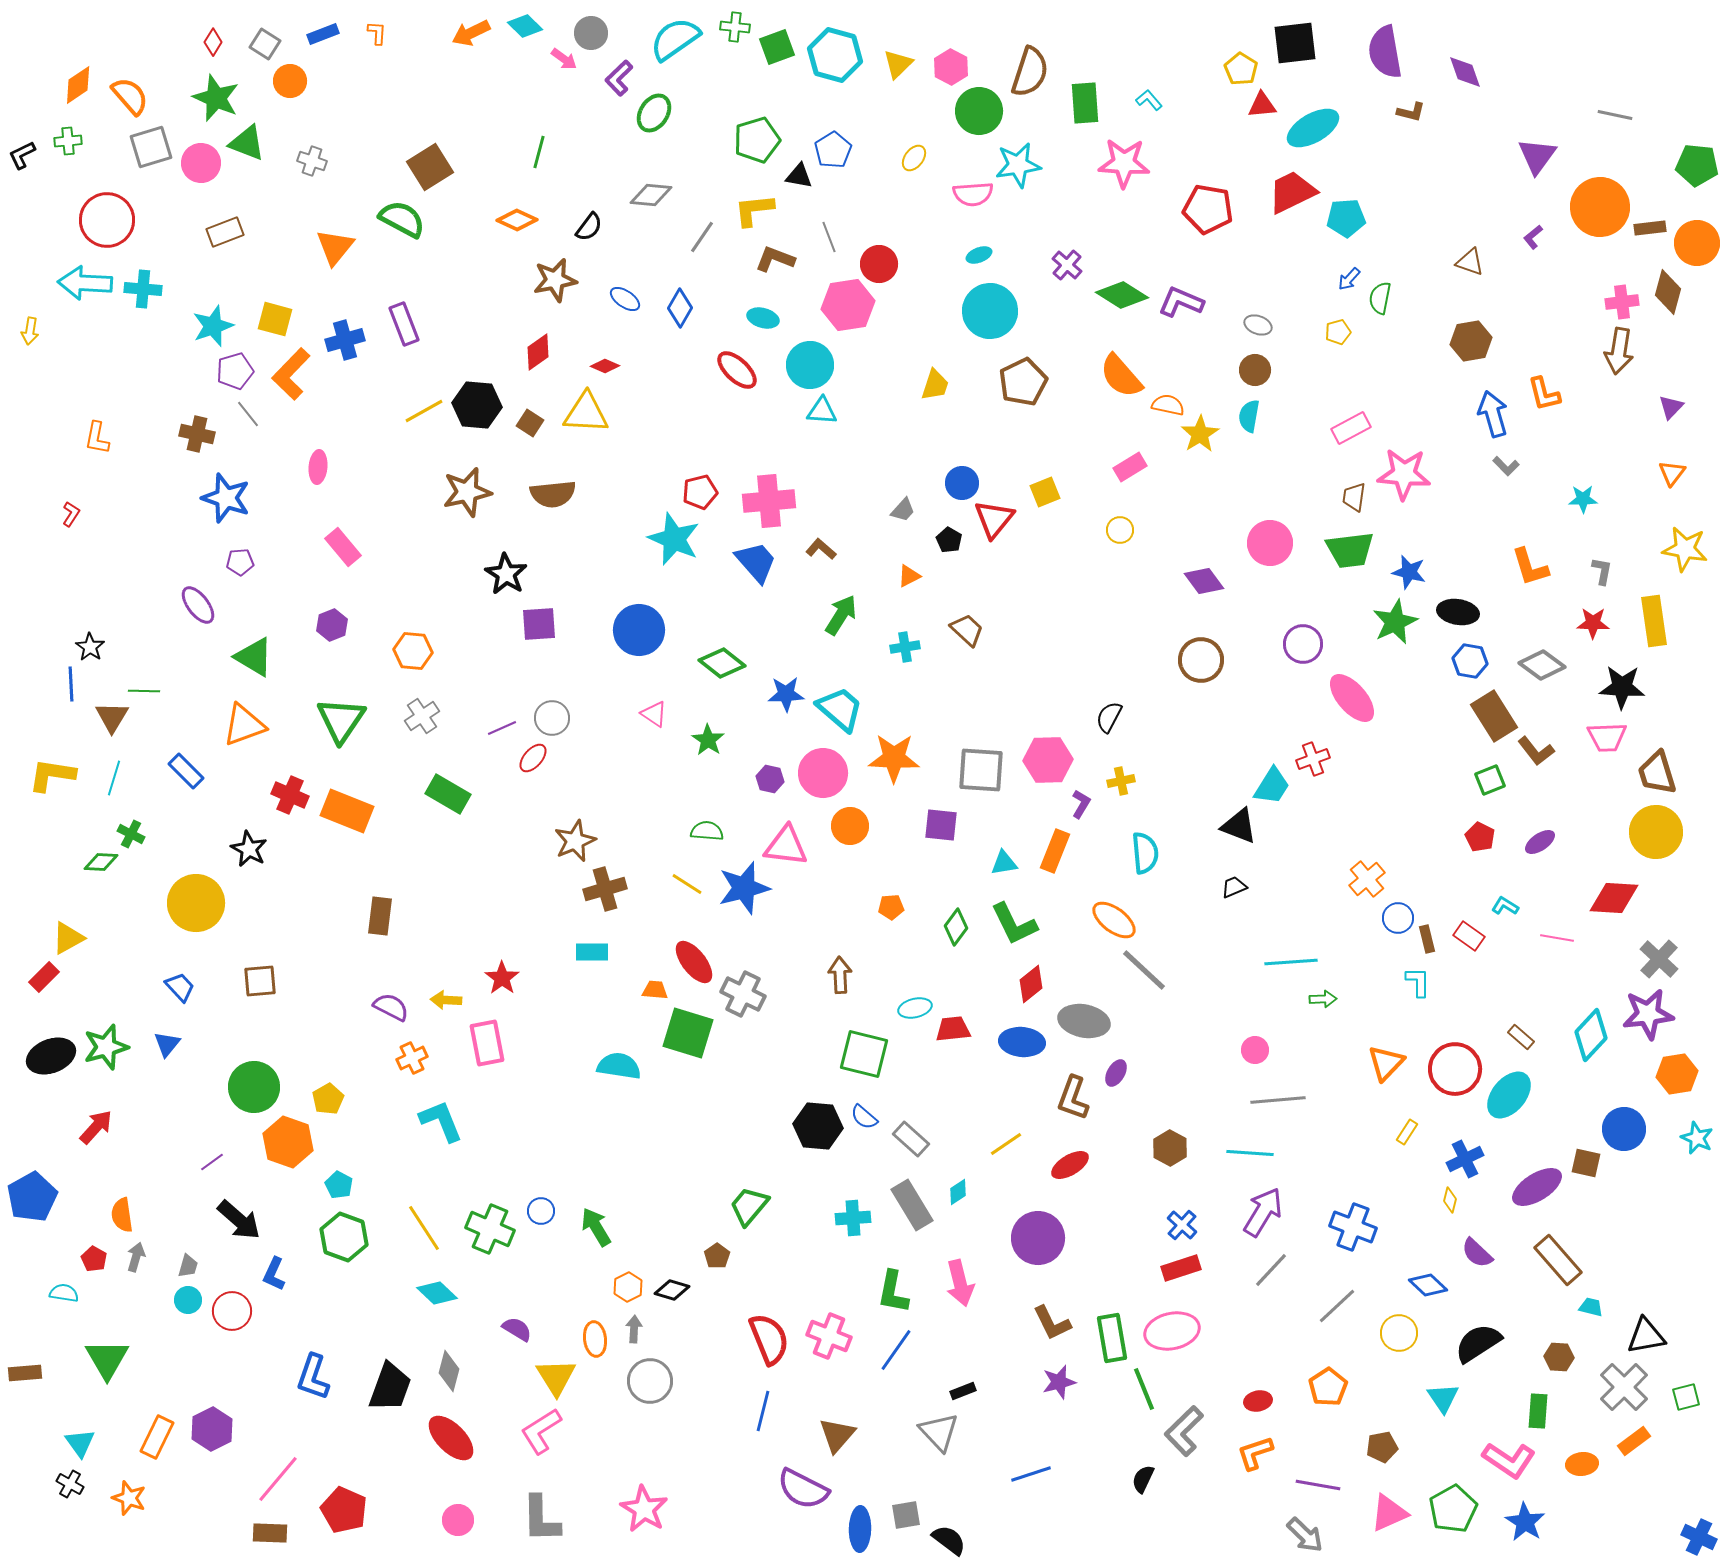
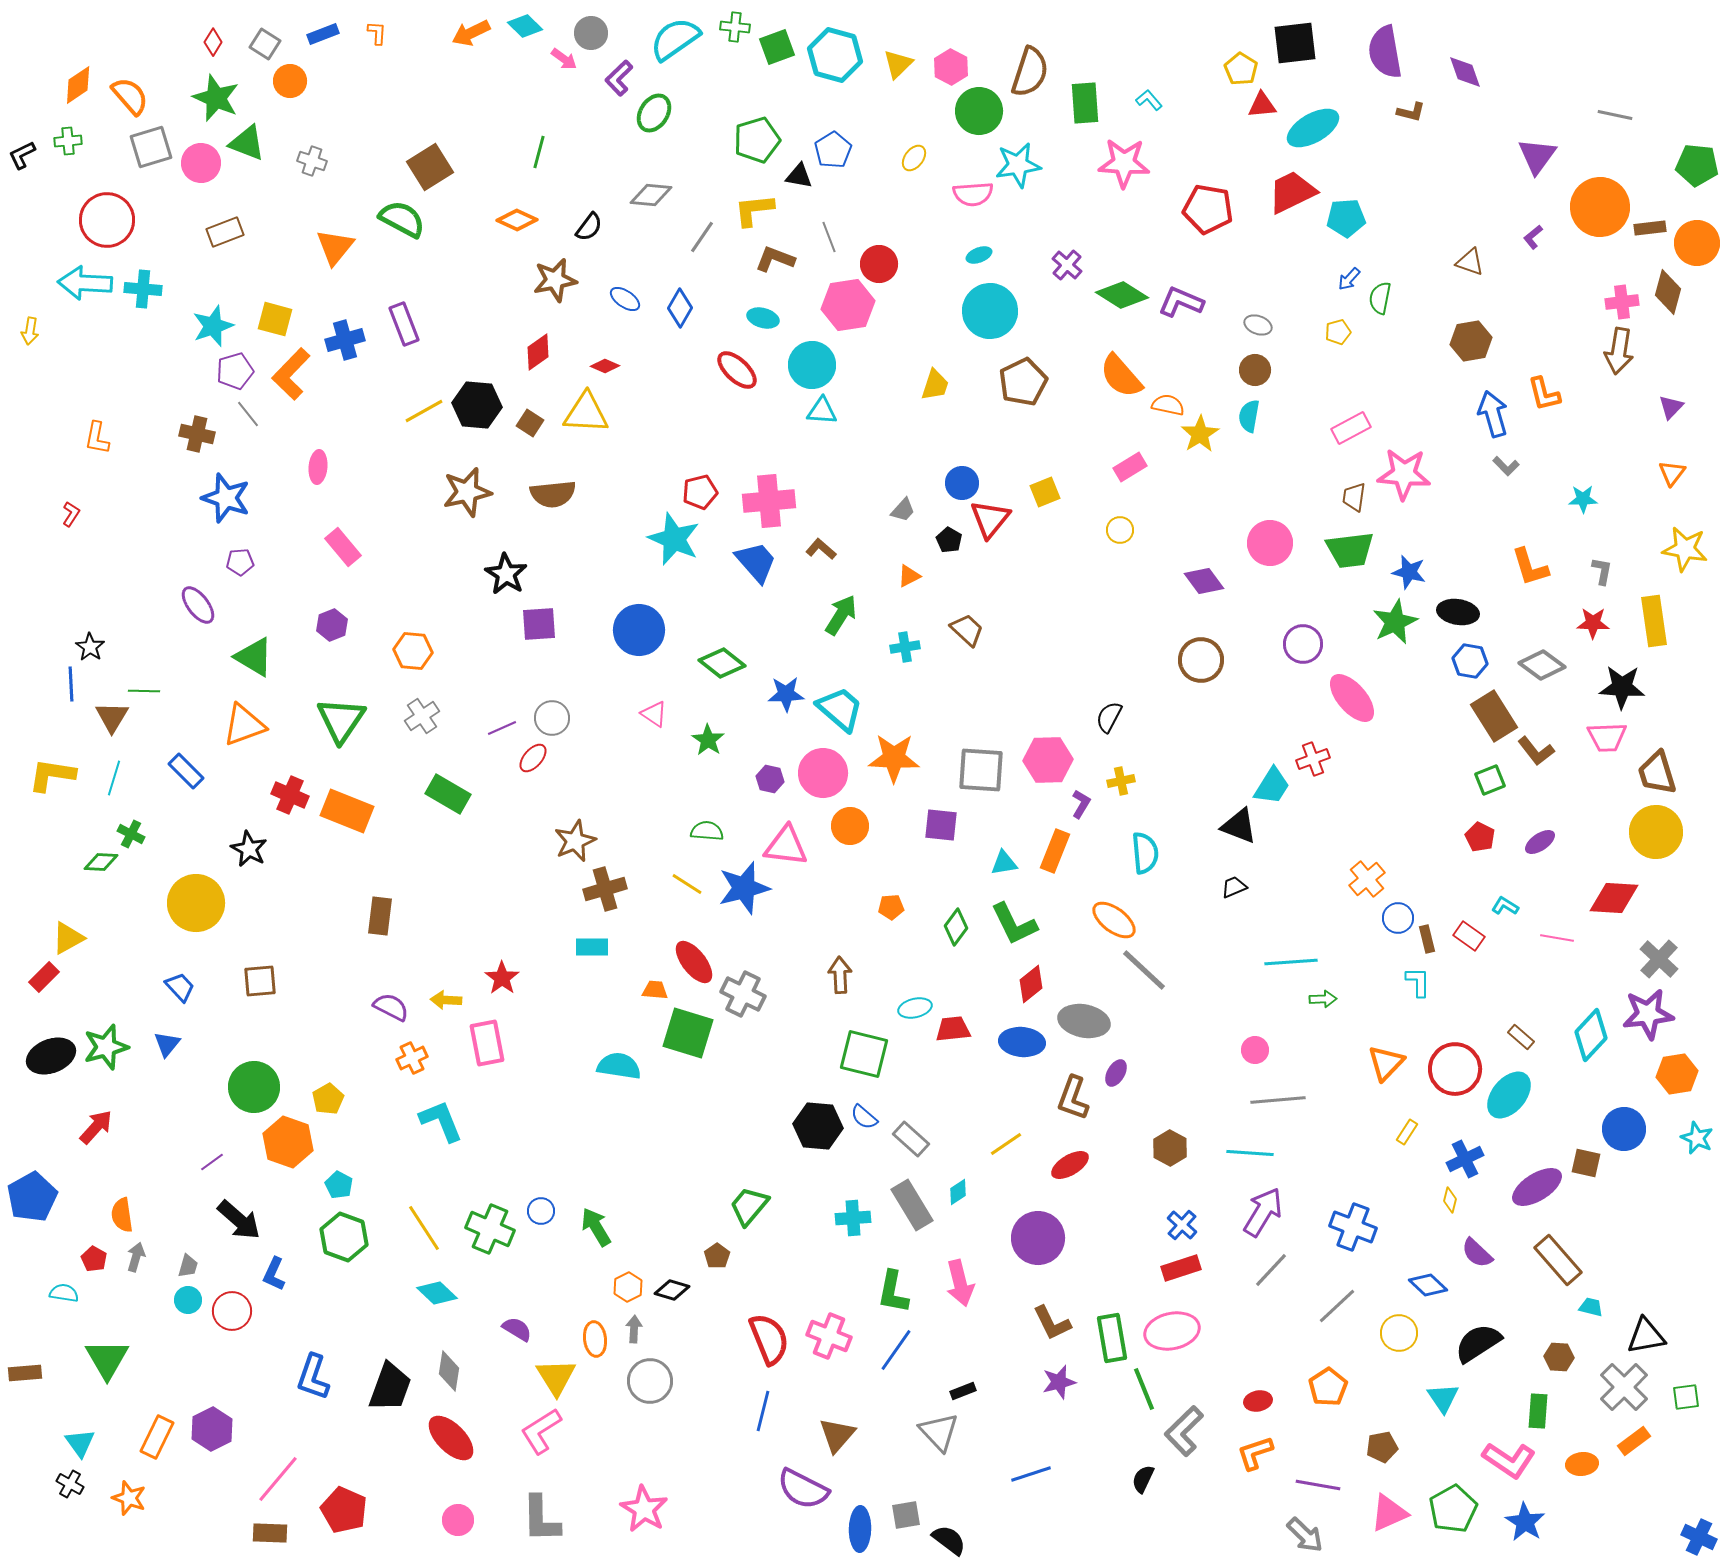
cyan circle at (810, 365): moved 2 px right
red triangle at (994, 519): moved 4 px left
cyan rectangle at (592, 952): moved 5 px up
gray diamond at (449, 1371): rotated 6 degrees counterclockwise
green square at (1686, 1397): rotated 8 degrees clockwise
